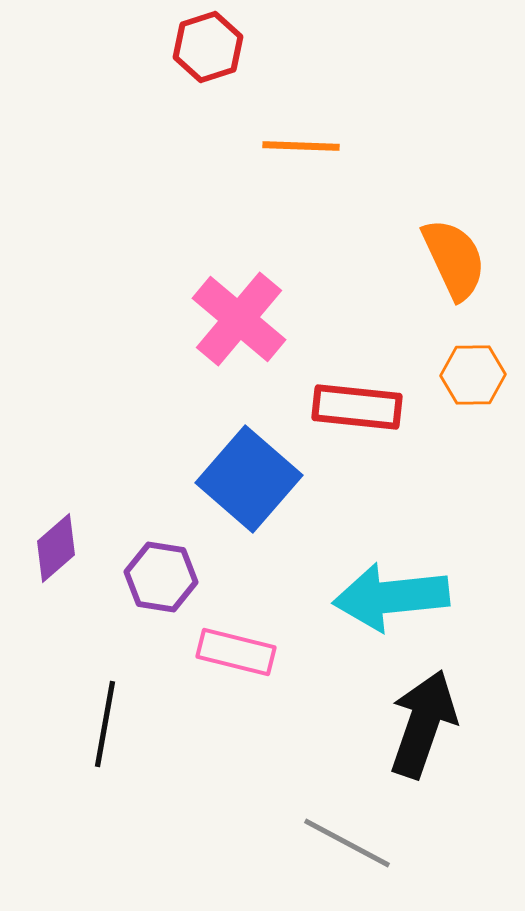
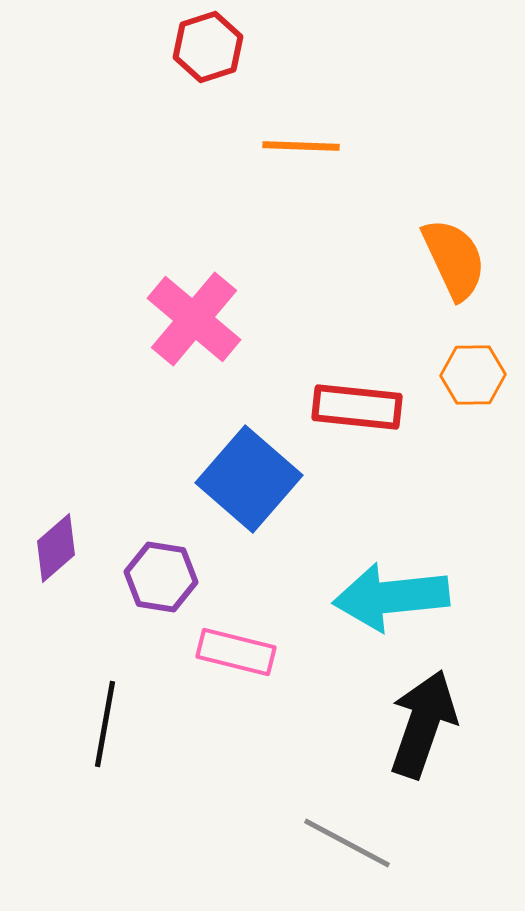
pink cross: moved 45 px left
